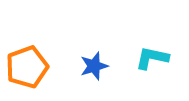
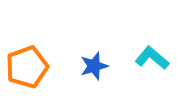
cyan L-shape: rotated 28 degrees clockwise
